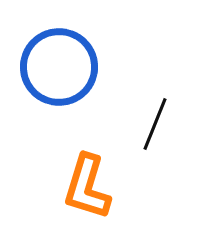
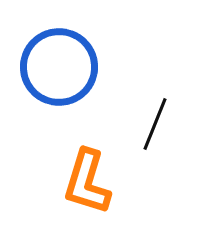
orange L-shape: moved 5 px up
